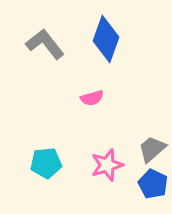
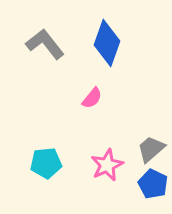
blue diamond: moved 1 px right, 4 px down
pink semicircle: rotated 35 degrees counterclockwise
gray trapezoid: moved 1 px left
pink star: rotated 8 degrees counterclockwise
